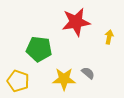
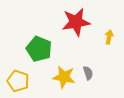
green pentagon: rotated 15 degrees clockwise
gray semicircle: rotated 32 degrees clockwise
yellow star: moved 2 px up; rotated 10 degrees clockwise
